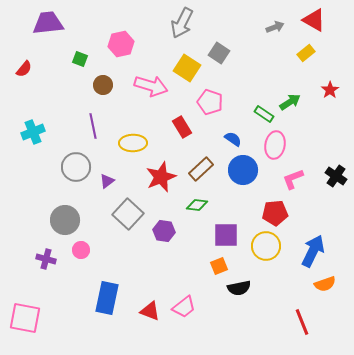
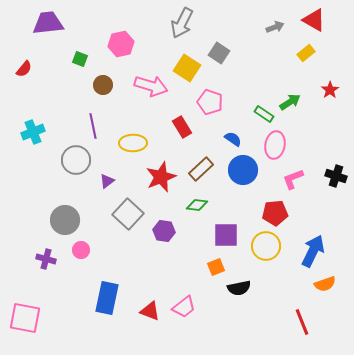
gray circle at (76, 167): moved 7 px up
black cross at (336, 176): rotated 15 degrees counterclockwise
orange square at (219, 266): moved 3 px left, 1 px down
